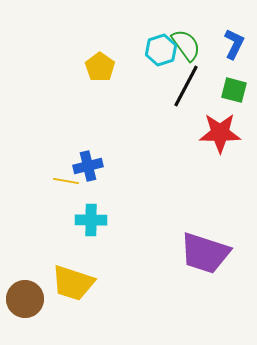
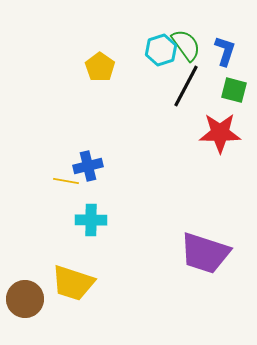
blue L-shape: moved 9 px left, 7 px down; rotated 8 degrees counterclockwise
